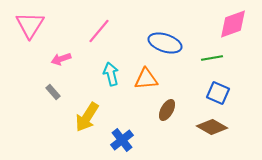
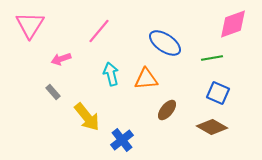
blue ellipse: rotated 16 degrees clockwise
brown ellipse: rotated 10 degrees clockwise
yellow arrow: rotated 72 degrees counterclockwise
